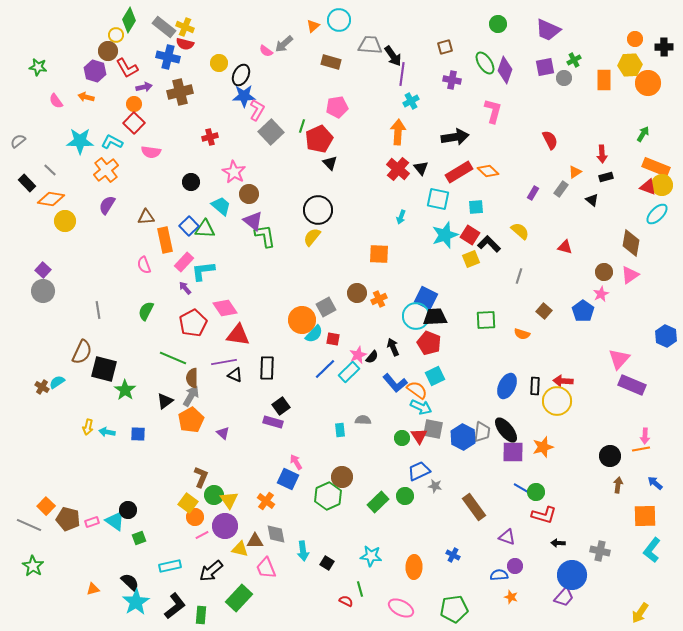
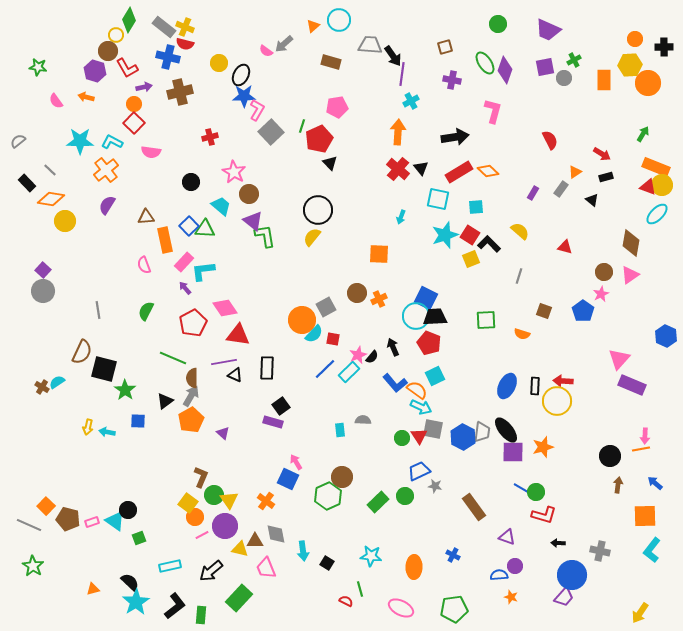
red arrow at (602, 154): rotated 54 degrees counterclockwise
brown square at (544, 311): rotated 21 degrees counterclockwise
blue square at (138, 434): moved 13 px up
